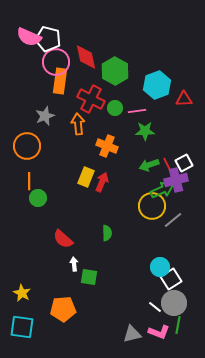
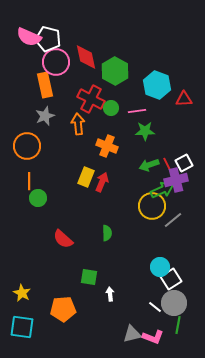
orange rectangle at (60, 81): moved 15 px left, 4 px down; rotated 20 degrees counterclockwise
cyan hexagon at (157, 85): rotated 20 degrees counterclockwise
green circle at (115, 108): moved 4 px left
white arrow at (74, 264): moved 36 px right, 30 px down
pink L-shape at (159, 332): moved 6 px left, 5 px down
